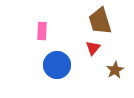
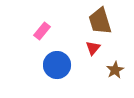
pink rectangle: rotated 36 degrees clockwise
